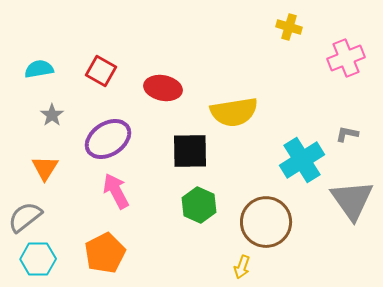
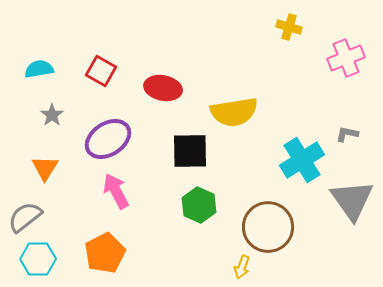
brown circle: moved 2 px right, 5 px down
